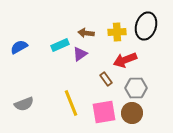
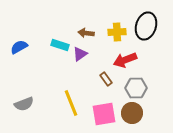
cyan rectangle: rotated 42 degrees clockwise
pink square: moved 2 px down
